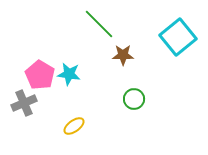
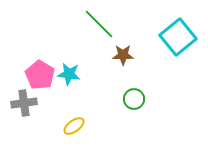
gray cross: rotated 15 degrees clockwise
